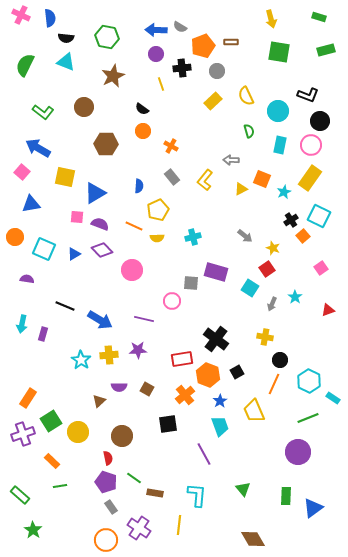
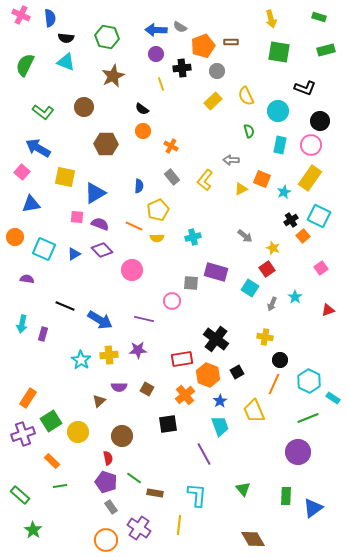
black L-shape at (308, 95): moved 3 px left, 7 px up
